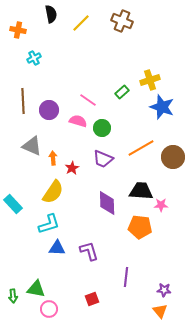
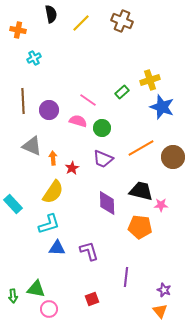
black trapezoid: rotated 10 degrees clockwise
purple star: rotated 16 degrees clockwise
